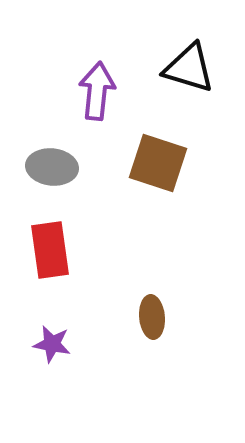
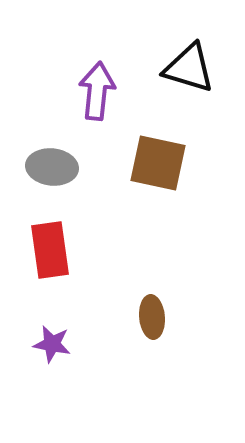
brown square: rotated 6 degrees counterclockwise
